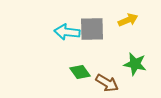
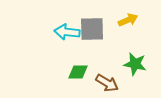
green diamond: moved 2 px left; rotated 55 degrees counterclockwise
